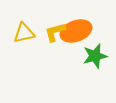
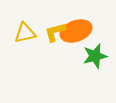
yellow triangle: moved 1 px right
